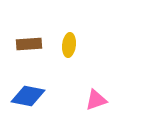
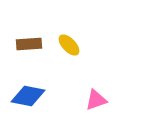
yellow ellipse: rotated 50 degrees counterclockwise
